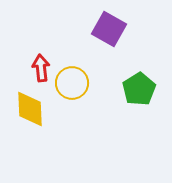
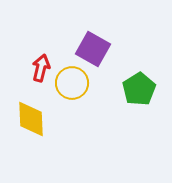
purple square: moved 16 px left, 20 px down
red arrow: rotated 20 degrees clockwise
yellow diamond: moved 1 px right, 10 px down
